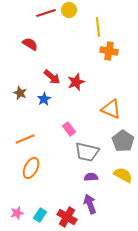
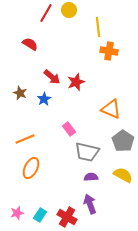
red line: rotated 42 degrees counterclockwise
